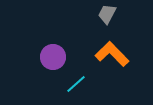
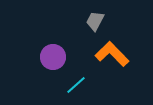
gray trapezoid: moved 12 px left, 7 px down
cyan line: moved 1 px down
